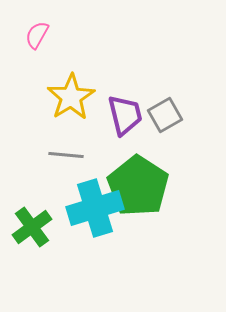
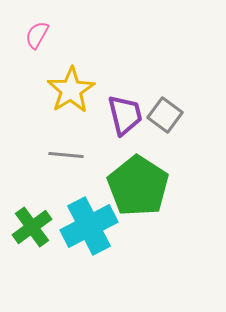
yellow star: moved 7 px up
gray square: rotated 24 degrees counterclockwise
cyan cross: moved 6 px left, 18 px down; rotated 10 degrees counterclockwise
